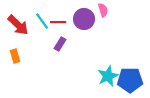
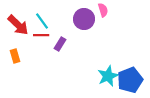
red line: moved 17 px left, 13 px down
blue pentagon: rotated 20 degrees counterclockwise
